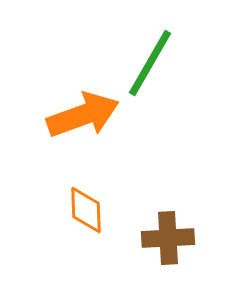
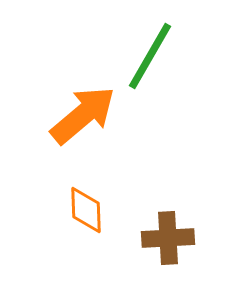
green line: moved 7 px up
orange arrow: rotated 20 degrees counterclockwise
